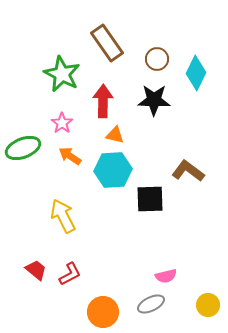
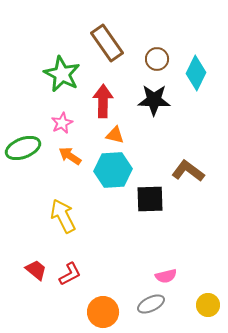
pink star: rotated 10 degrees clockwise
